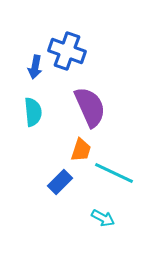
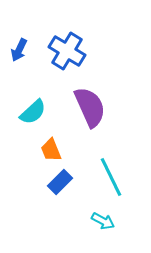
blue cross: rotated 12 degrees clockwise
blue arrow: moved 16 px left, 17 px up; rotated 15 degrees clockwise
cyan semicircle: rotated 52 degrees clockwise
orange trapezoid: moved 30 px left; rotated 140 degrees clockwise
cyan line: moved 3 px left, 4 px down; rotated 39 degrees clockwise
cyan arrow: moved 3 px down
